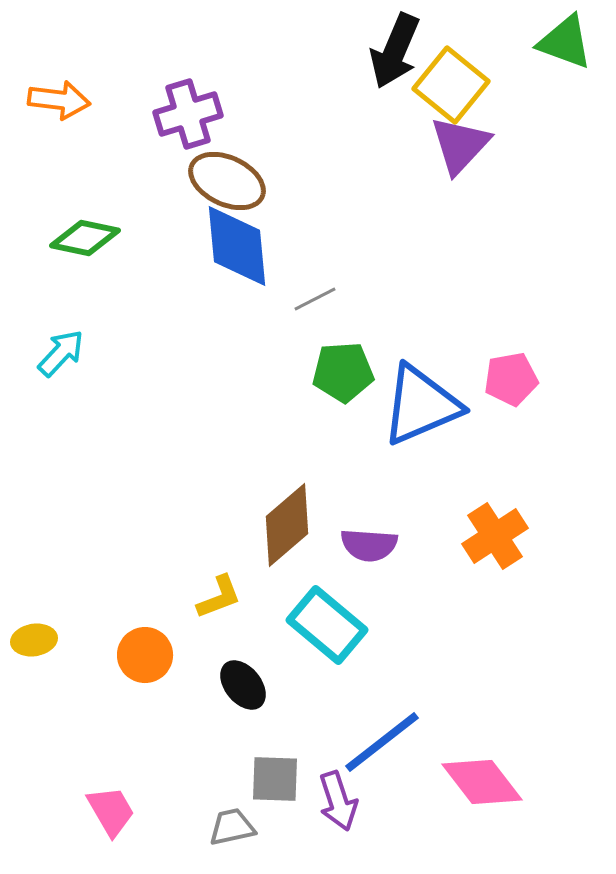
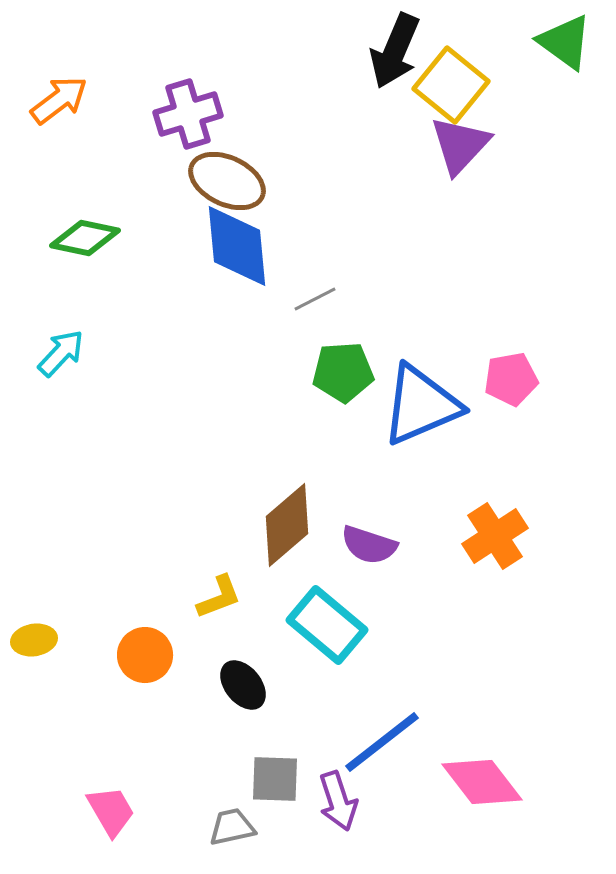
green triangle: rotated 16 degrees clockwise
orange arrow: rotated 44 degrees counterclockwise
purple semicircle: rotated 14 degrees clockwise
